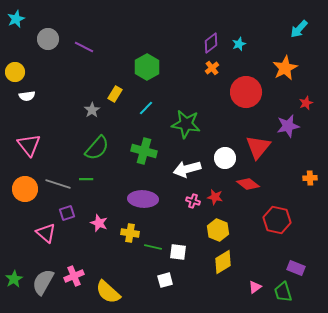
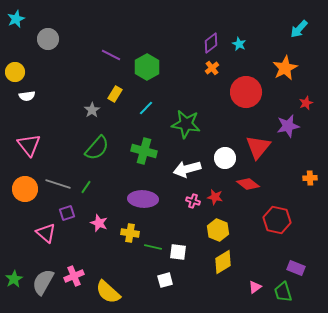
cyan star at (239, 44): rotated 24 degrees counterclockwise
purple line at (84, 47): moved 27 px right, 8 px down
green line at (86, 179): moved 8 px down; rotated 56 degrees counterclockwise
